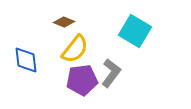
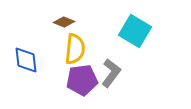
yellow semicircle: rotated 32 degrees counterclockwise
